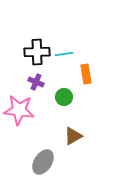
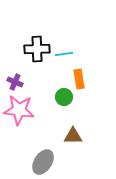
black cross: moved 3 px up
orange rectangle: moved 7 px left, 5 px down
purple cross: moved 21 px left
brown triangle: rotated 30 degrees clockwise
